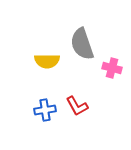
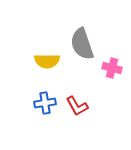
blue cross: moved 7 px up
